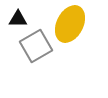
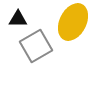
yellow ellipse: moved 3 px right, 2 px up
